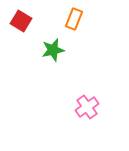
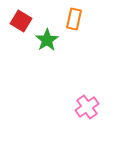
orange rectangle: rotated 10 degrees counterclockwise
green star: moved 6 px left, 10 px up; rotated 20 degrees counterclockwise
